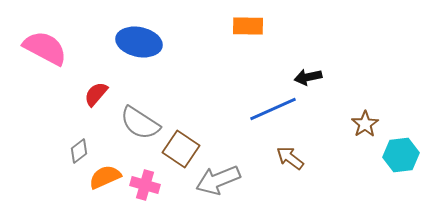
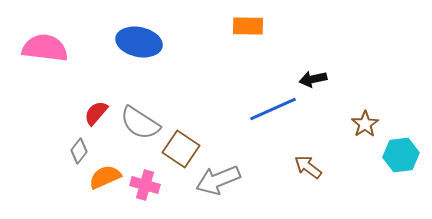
pink semicircle: rotated 21 degrees counterclockwise
black arrow: moved 5 px right, 2 px down
red semicircle: moved 19 px down
gray diamond: rotated 15 degrees counterclockwise
brown arrow: moved 18 px right, 9 px down
